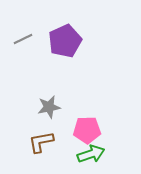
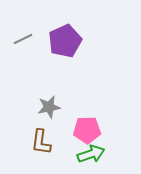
brown L-shape: rotated 72 degrees counterclockwise
